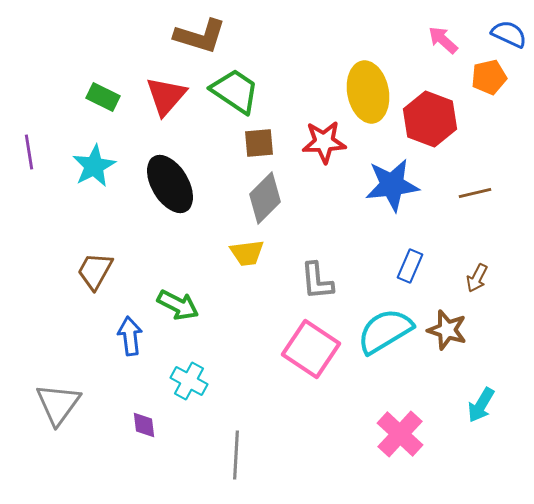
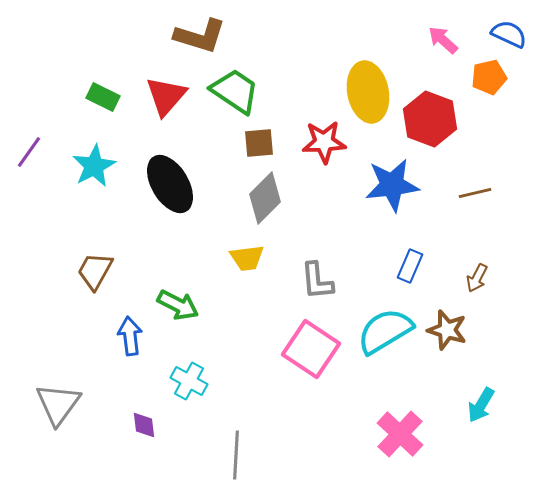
purple line: rotated 44 degrees clockwise
yellow trapezoid: moved 5 px down
